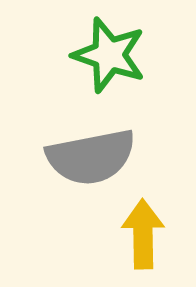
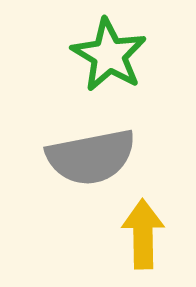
green star: rotated 12 degrees clockwise
